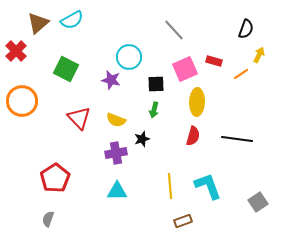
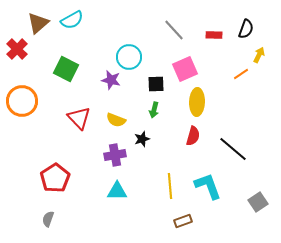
red cross: moved 1 px right, 2 px up
red rectangle: moved 26 px up; rotated 14 degrees counterclockwise
black line: moved 4 px left, 10 px down; rotated 32 degrees clockwise
purple cross: moved 1 px left, 2 px down
